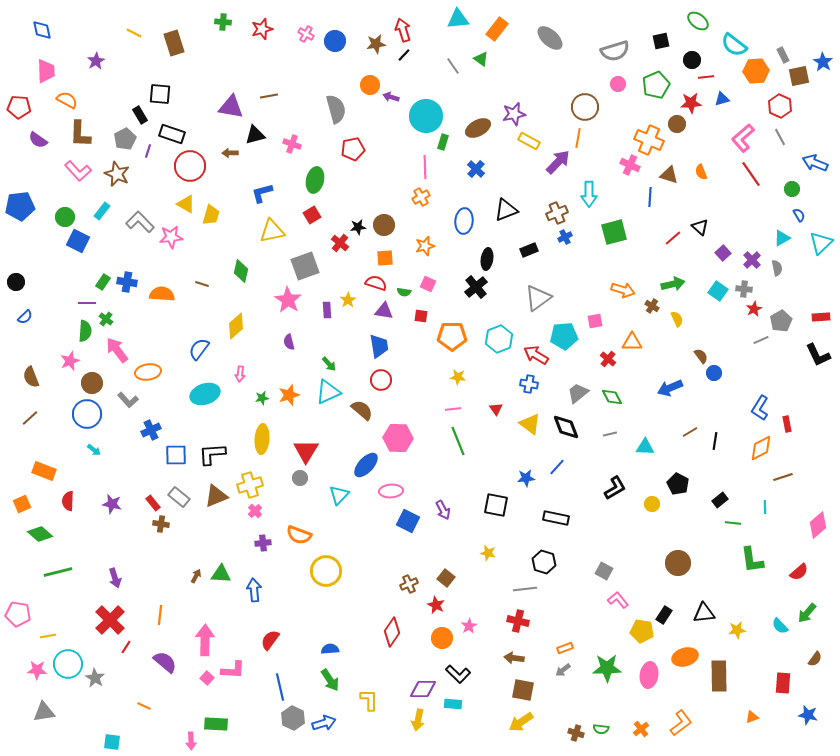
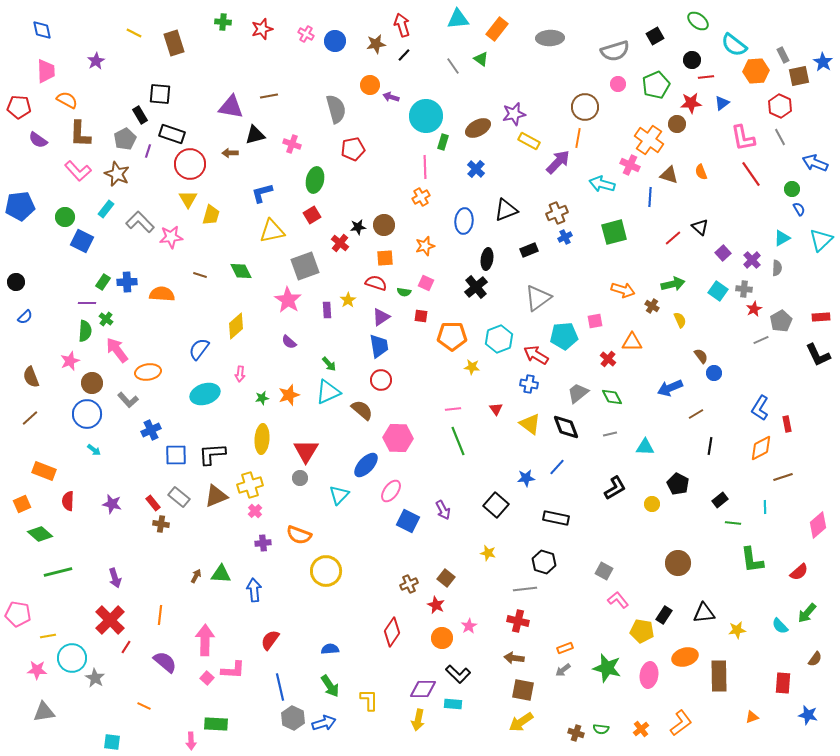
red arrow at (403, 30): moved 1 px left, 5 px up
gray ellipse at (550, 38): rotated 44 degrees counterclockwise
black square at (661, 41): moved 6 px left, 5 px up; rotated 18 degrees counterclockwise
blue triangle at (722, 99): moved 4 px down; rotated 21 degrees counterclockwise
pink L-shape at (743, 138): rotated 60 degrees counterclockwise
orange cross at (649, 140): rotated 12 degrees clockwise
red circle at (190, 166): moved 2 px up
cyan arrow at (589, 194): moved 13 px right, 10 px up; rotated 105 degrees clockwise
yellow triangle at (186, 204): moved 2 px right, 5 px up; rotated 30 degrees clockwise
cyan rectangle at (102, 211): moved 4 px right, 2 px up
blue semicircle at (799, 215): moved 6 px up
blue square at (78, 241): moved 4 px right
cyan triangle at (821, 243): moved 3 px up
gray semicircle at (777, 268): rotated 14 degrees clockwise
green diamond at (241, 271): rotated 40 degrees counterclockwise
blue cross at (127, 282): rotated 12 degrees counterclockwise
brown line at (202, 284): moved 2 px left, 9 px up
pink square at (428, 284): moved 2 px left, 1 px up
purple triangle at (384, 311): moved 3 px left, 6 px down; rotated 42 degrees counterclockwise
yellow semicircle at (677, 319): moved 3 px right, 1 px down
purple semicircle at (289, 342): rotated 35 degrees counterclockwise
yellow star at (458, 377): moved 14 px right, 10 px up
brown line at (690, 432): moved 6 px right, 18 px up
black line at (715, 441): moved 5 px left, 5 px down
pink ellipse at (391, 491): rotated 50 degrees counterclockwise
black square at (496, 505): rotated 30 degrees clockwise
cyan circle at (68, 664): moved 4 px right, 6 px up
green star at (607, 668): rotated 16 degrees clockwise
green arrow at (330, 680): moved 6 px down
